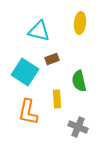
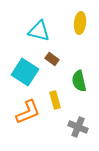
brown rectangle: rotated 56 degrees clockwise
yellow rectangle: moved 2 px left, 1 px down; rotated 12 degrees counterclockwise
orange L-shape: rotated 124 degrees counterclockwise
